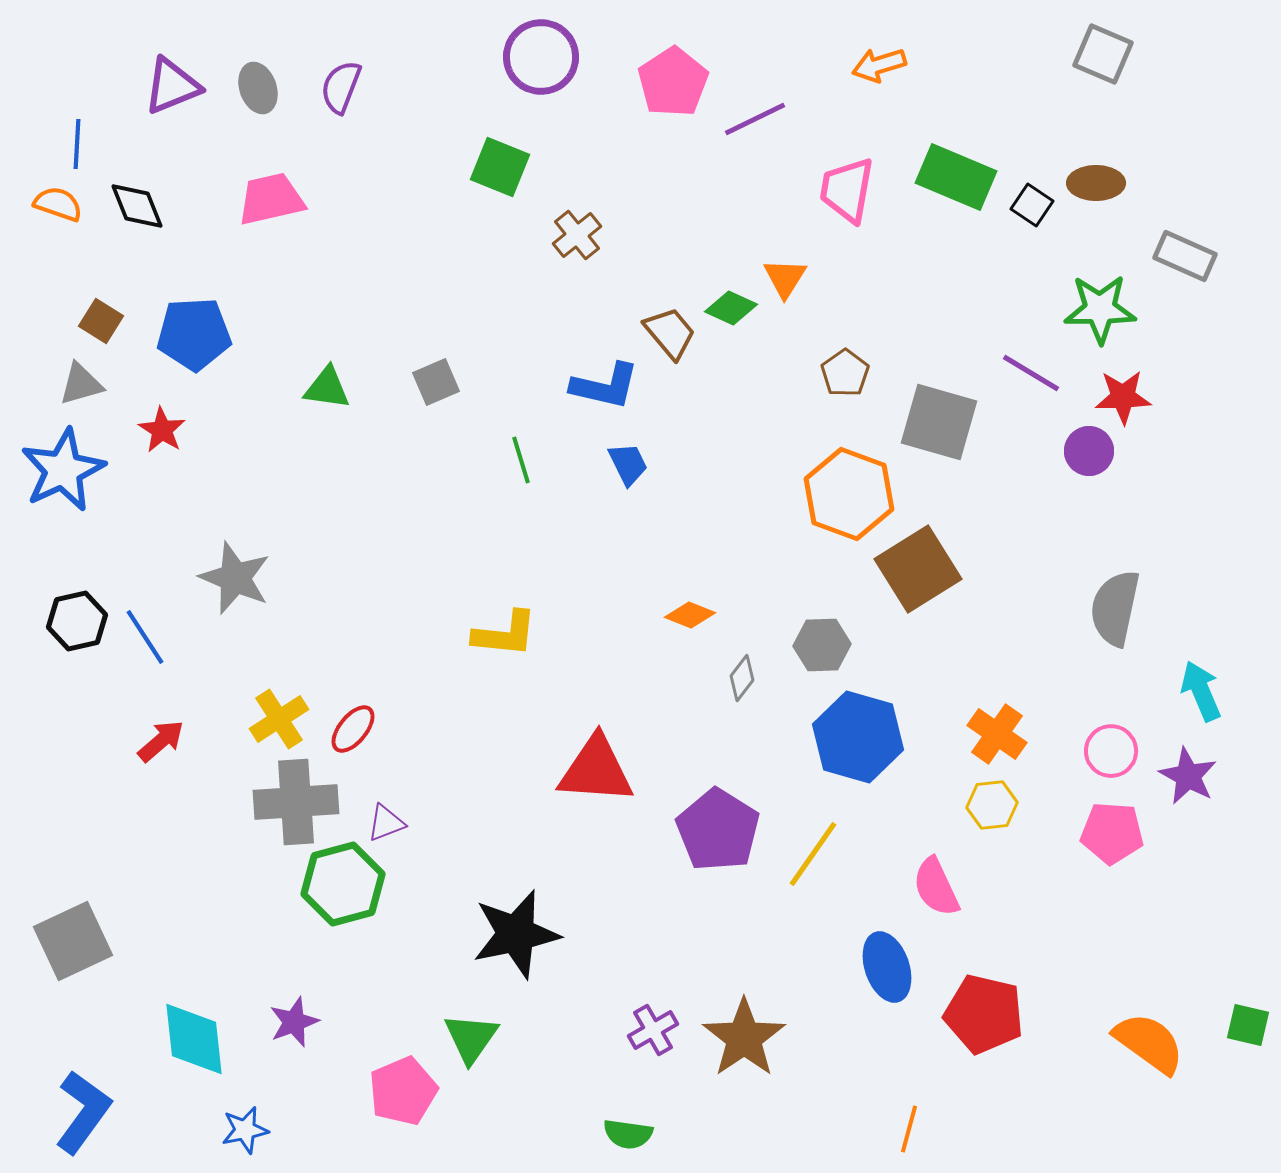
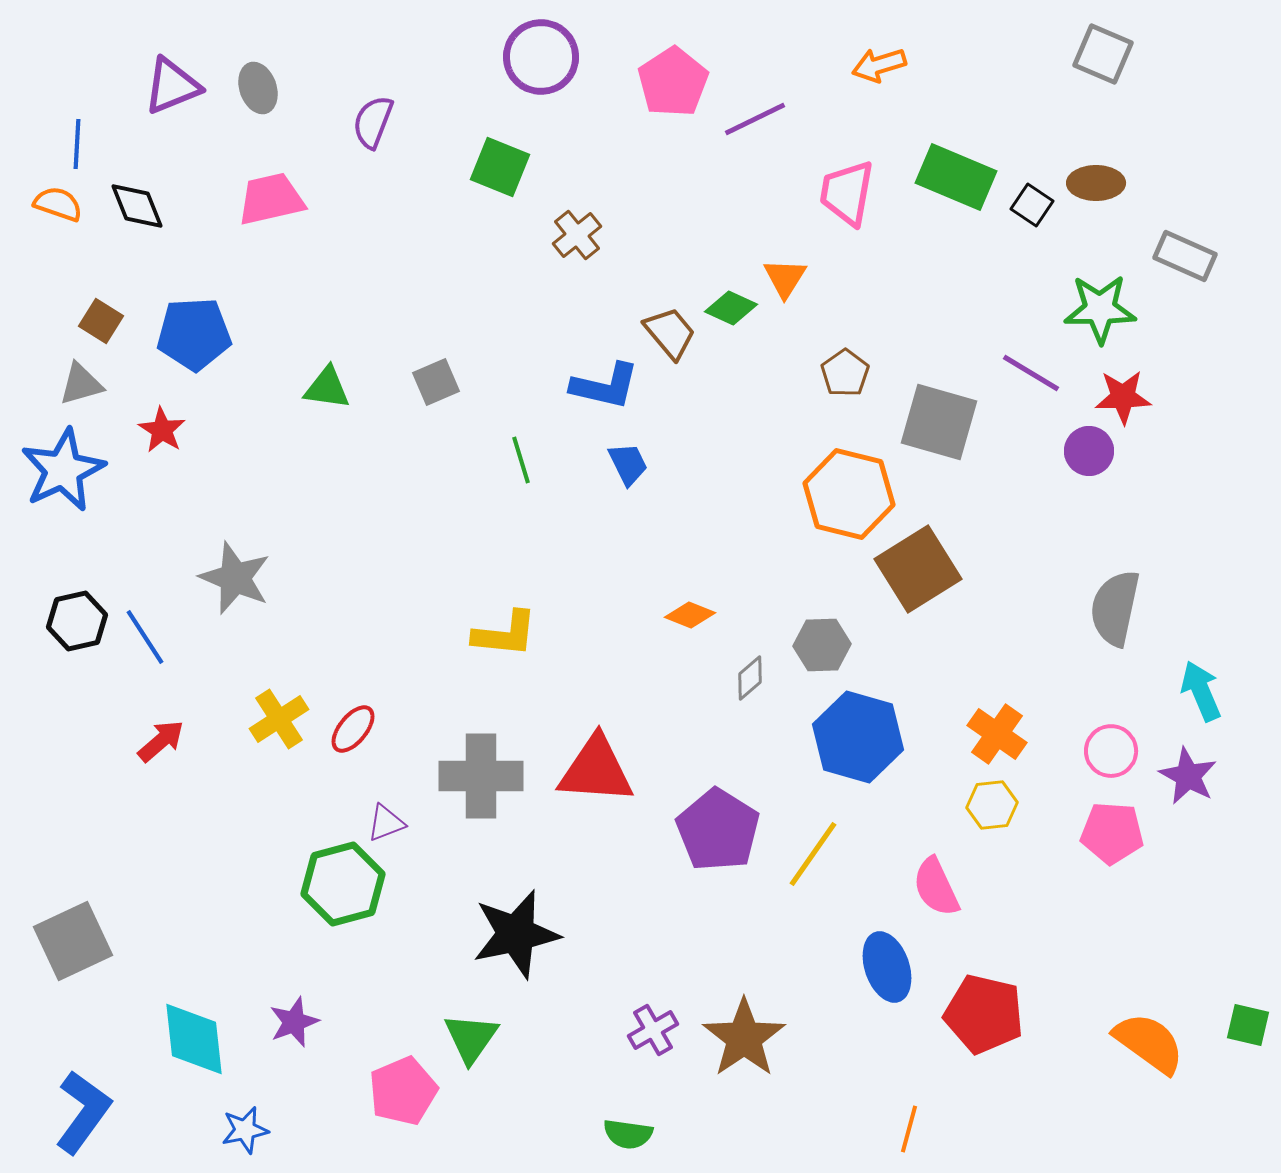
purple semicircle at (341, 87): moved 32 px right, 35 px down
pink trapezoid at (847, 190): moved 3 px down
orange hexagon at (849, 494): rotated 6 degrees counterclockwise
gray diamond at (742, 678): moved 8 px right; rotated 12 degrees clockwise
gray cross at (296, 802): moved 185 px right, 26 px up; rotated 4 degrees clockwise
